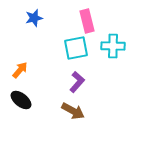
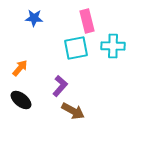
blue star: rotated 18 degrees clockwise
orange arrow: moved 2 px up
purple L-shape: moved 17 px left, 4 px down
